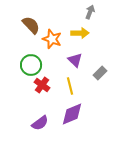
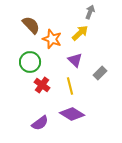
yellow arrow: rotated 42 degrees counterclockwise
green circle: moved 1 px left, 3 px up
purple diamond: rotated 55 degrees clockwise
